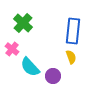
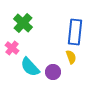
blue rectangle: moved 2 px right, 1 px down
pink cross: moved 1 px up
purple circle: moved 4 px up
